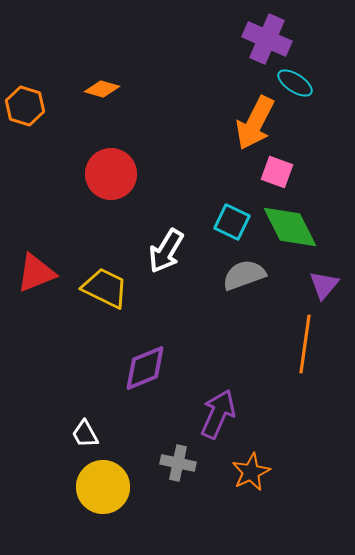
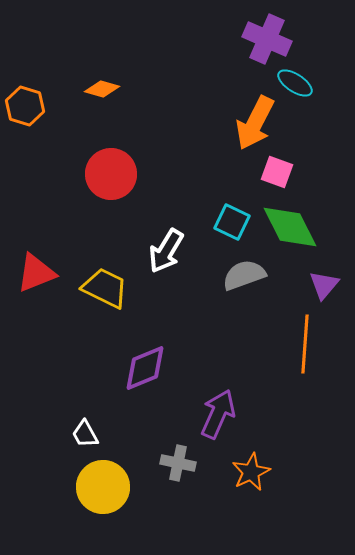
orange line: rotated 4 degrees counterclockwise
